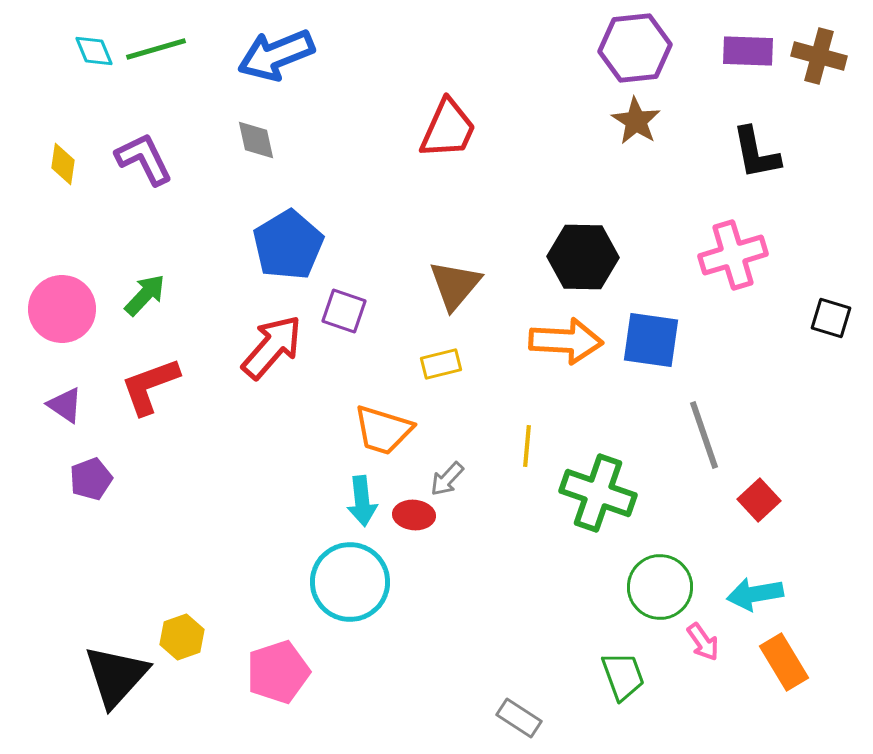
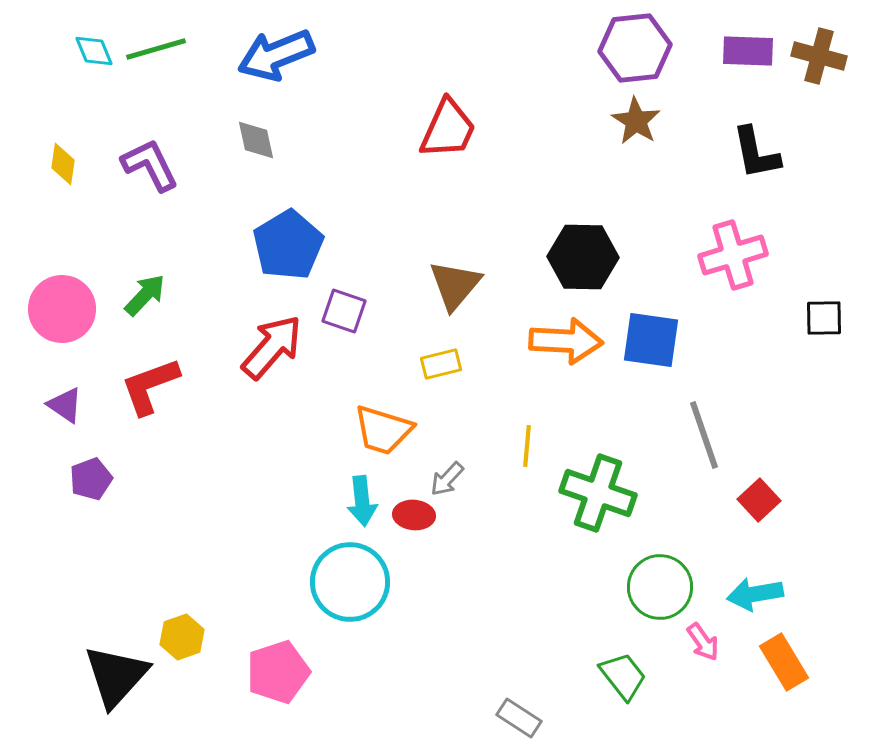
purple L-shape at (144, 159): moved 6 px right, 6 px down
black square at (831, 318): moved 7 px left; rotated 18 degrees counterclockwise
green trapezoid at (623, 676): rotated 18 degrees counterclockwise
